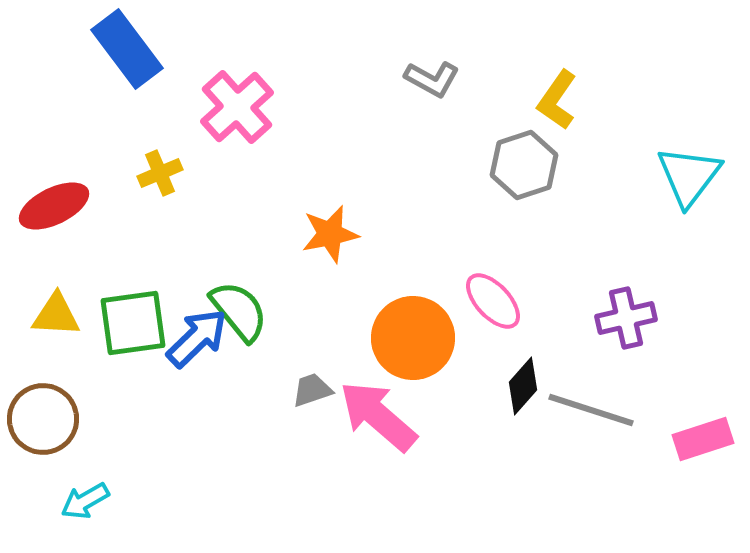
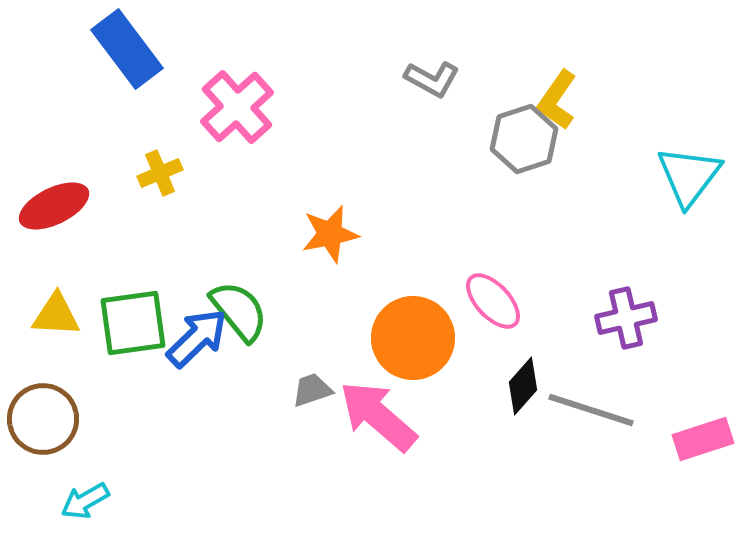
gray hexagon: moved 26 px up
